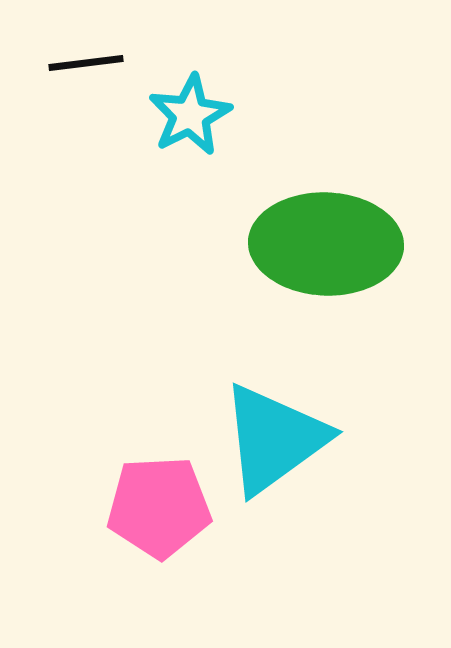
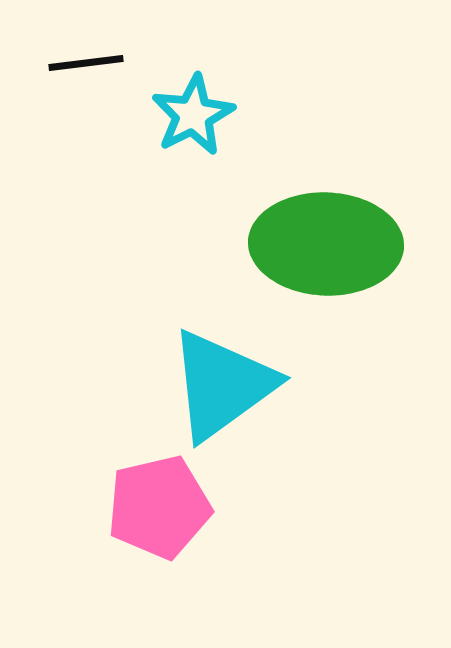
cyan star: moved 3 px right
cyan triangle: moved 52 px left, 54 px up
pink pentagon: rotated 10 degrees counterclockwise
